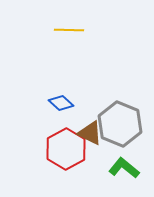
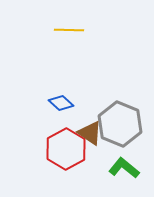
brown triangle: rotated 8 degrees clockwise
